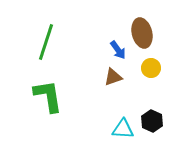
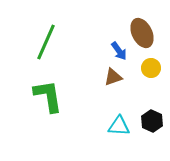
brown ellipse: rotated 12 degrees counterclockwise
green line: rotated 6 degrees clockwise
blue arrow: moved 1 px right, 1 px down
cyan triangle: moved 4 px left, 3 px up
